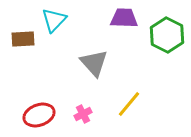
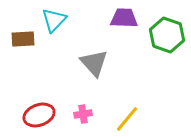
green hexagon: rotated 8 degrees counterclockwise
yellow line: moved 2 px left, 15 px down
pink cross: rotated 18 degrees clockwise
